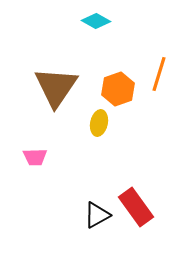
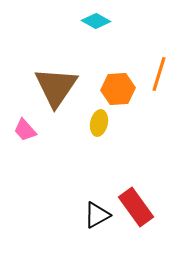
orange hexagon: rotated 16 degrees clockwise
pink trapezoid: moved 10 px left, 27 px up; rotated 50 degrees clockwise
